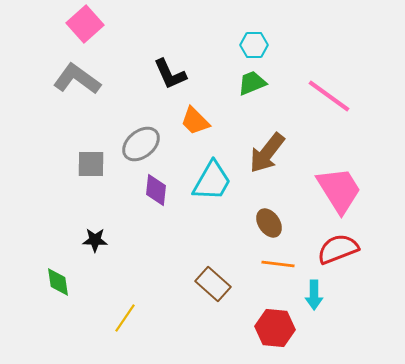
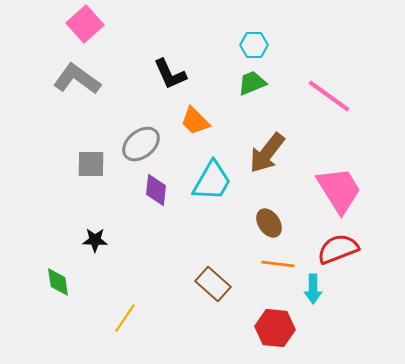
cyan arrow: moved 1 px left, 6 px up
